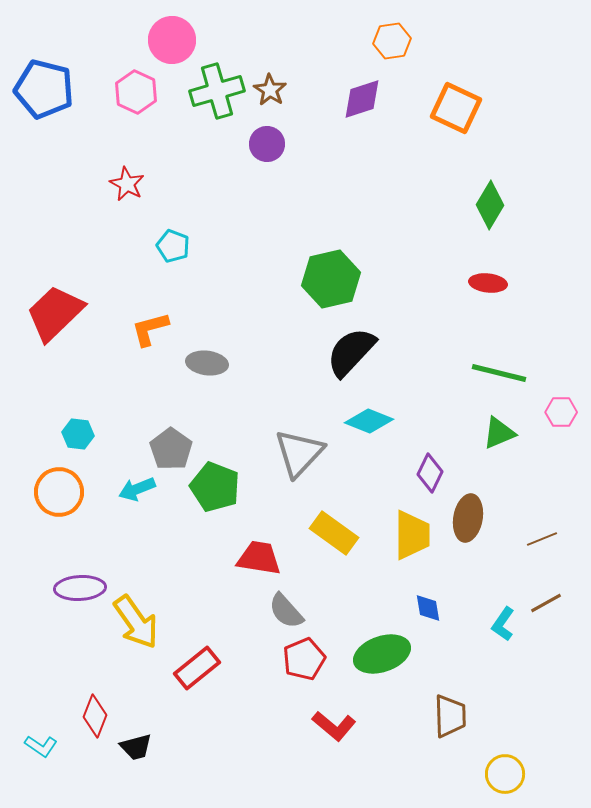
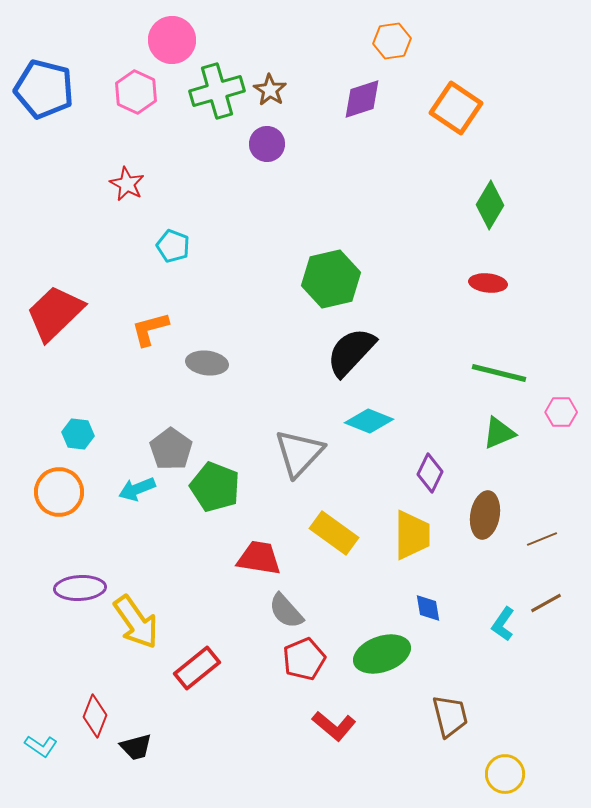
orange square at (456, 108): rotated 9 degrees clockwise
brown ellipse at (468, 518): moved 17 px right, 3 px up
brown trapezoid at (450, 716): rotated 12 degrees counterclockwise
